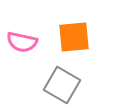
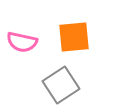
gray square: moved 1 px left; rotated 27 degrees clockwise
